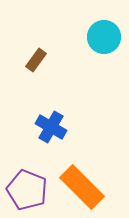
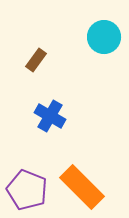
blue cross: moved 1 px left, 11 px up
